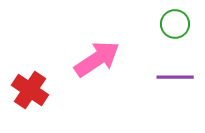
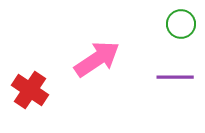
green circle: moved 6 px right
